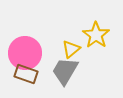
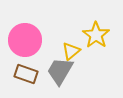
yellow triangle: moved 2 px down
pink circle: moved 13 px up
gray trapezoid: moved 5 px left
